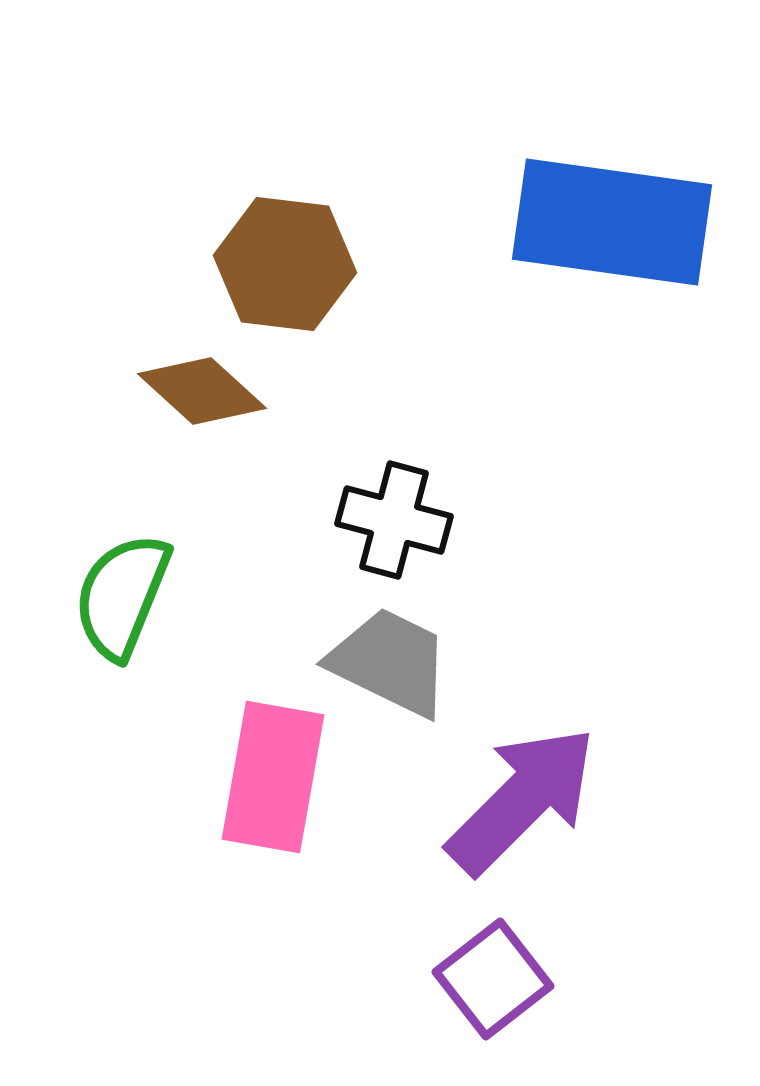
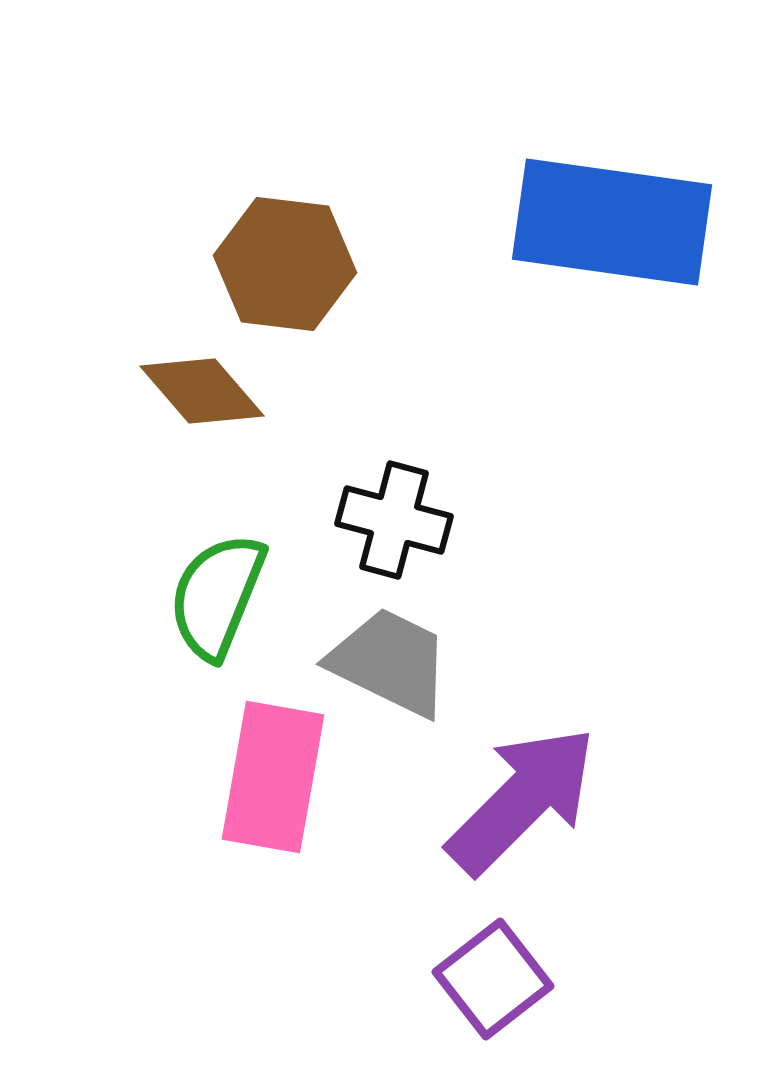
brown diamond: rotated 7 degrees clockwise
green semicircle: moved 95 px right
